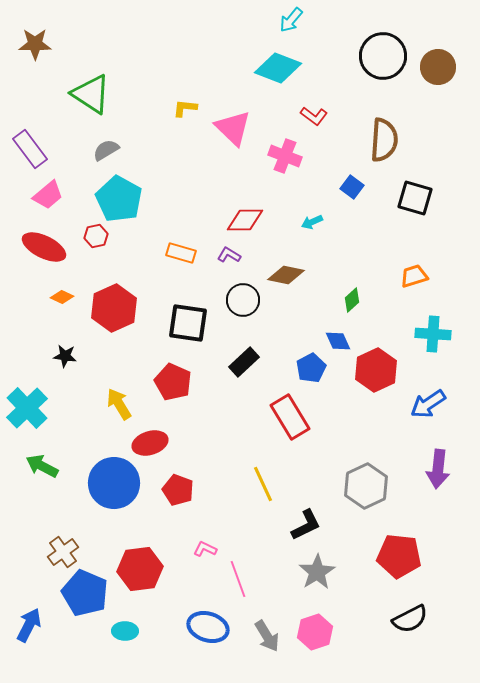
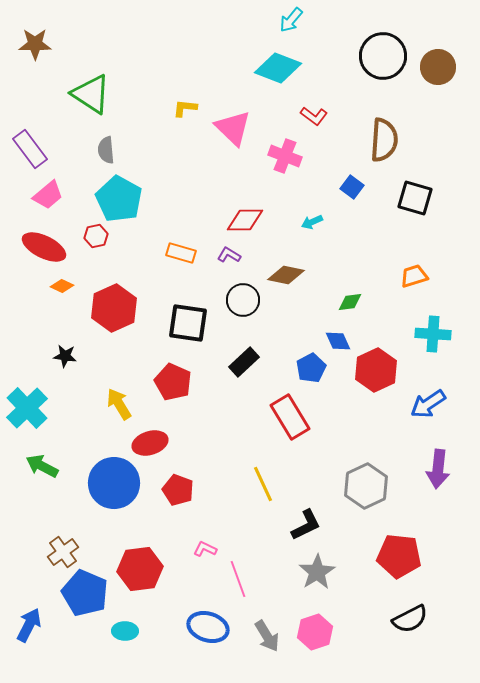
gray semicircle at (106, 150): rotated 64 degrees counterclockwise
orange diamond at (62, 297): moved 11 px up
green diamond at (352, 300): moved 2 px left, 2 px down; rotated 35 degrees clockwise
